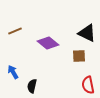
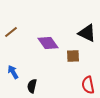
brown line: moved 4 px left, 1 px down; rotated 16 degrees counterclockwise
purple diamond: rotated 15 degrees clockwise
brown square: moved 6 px left
